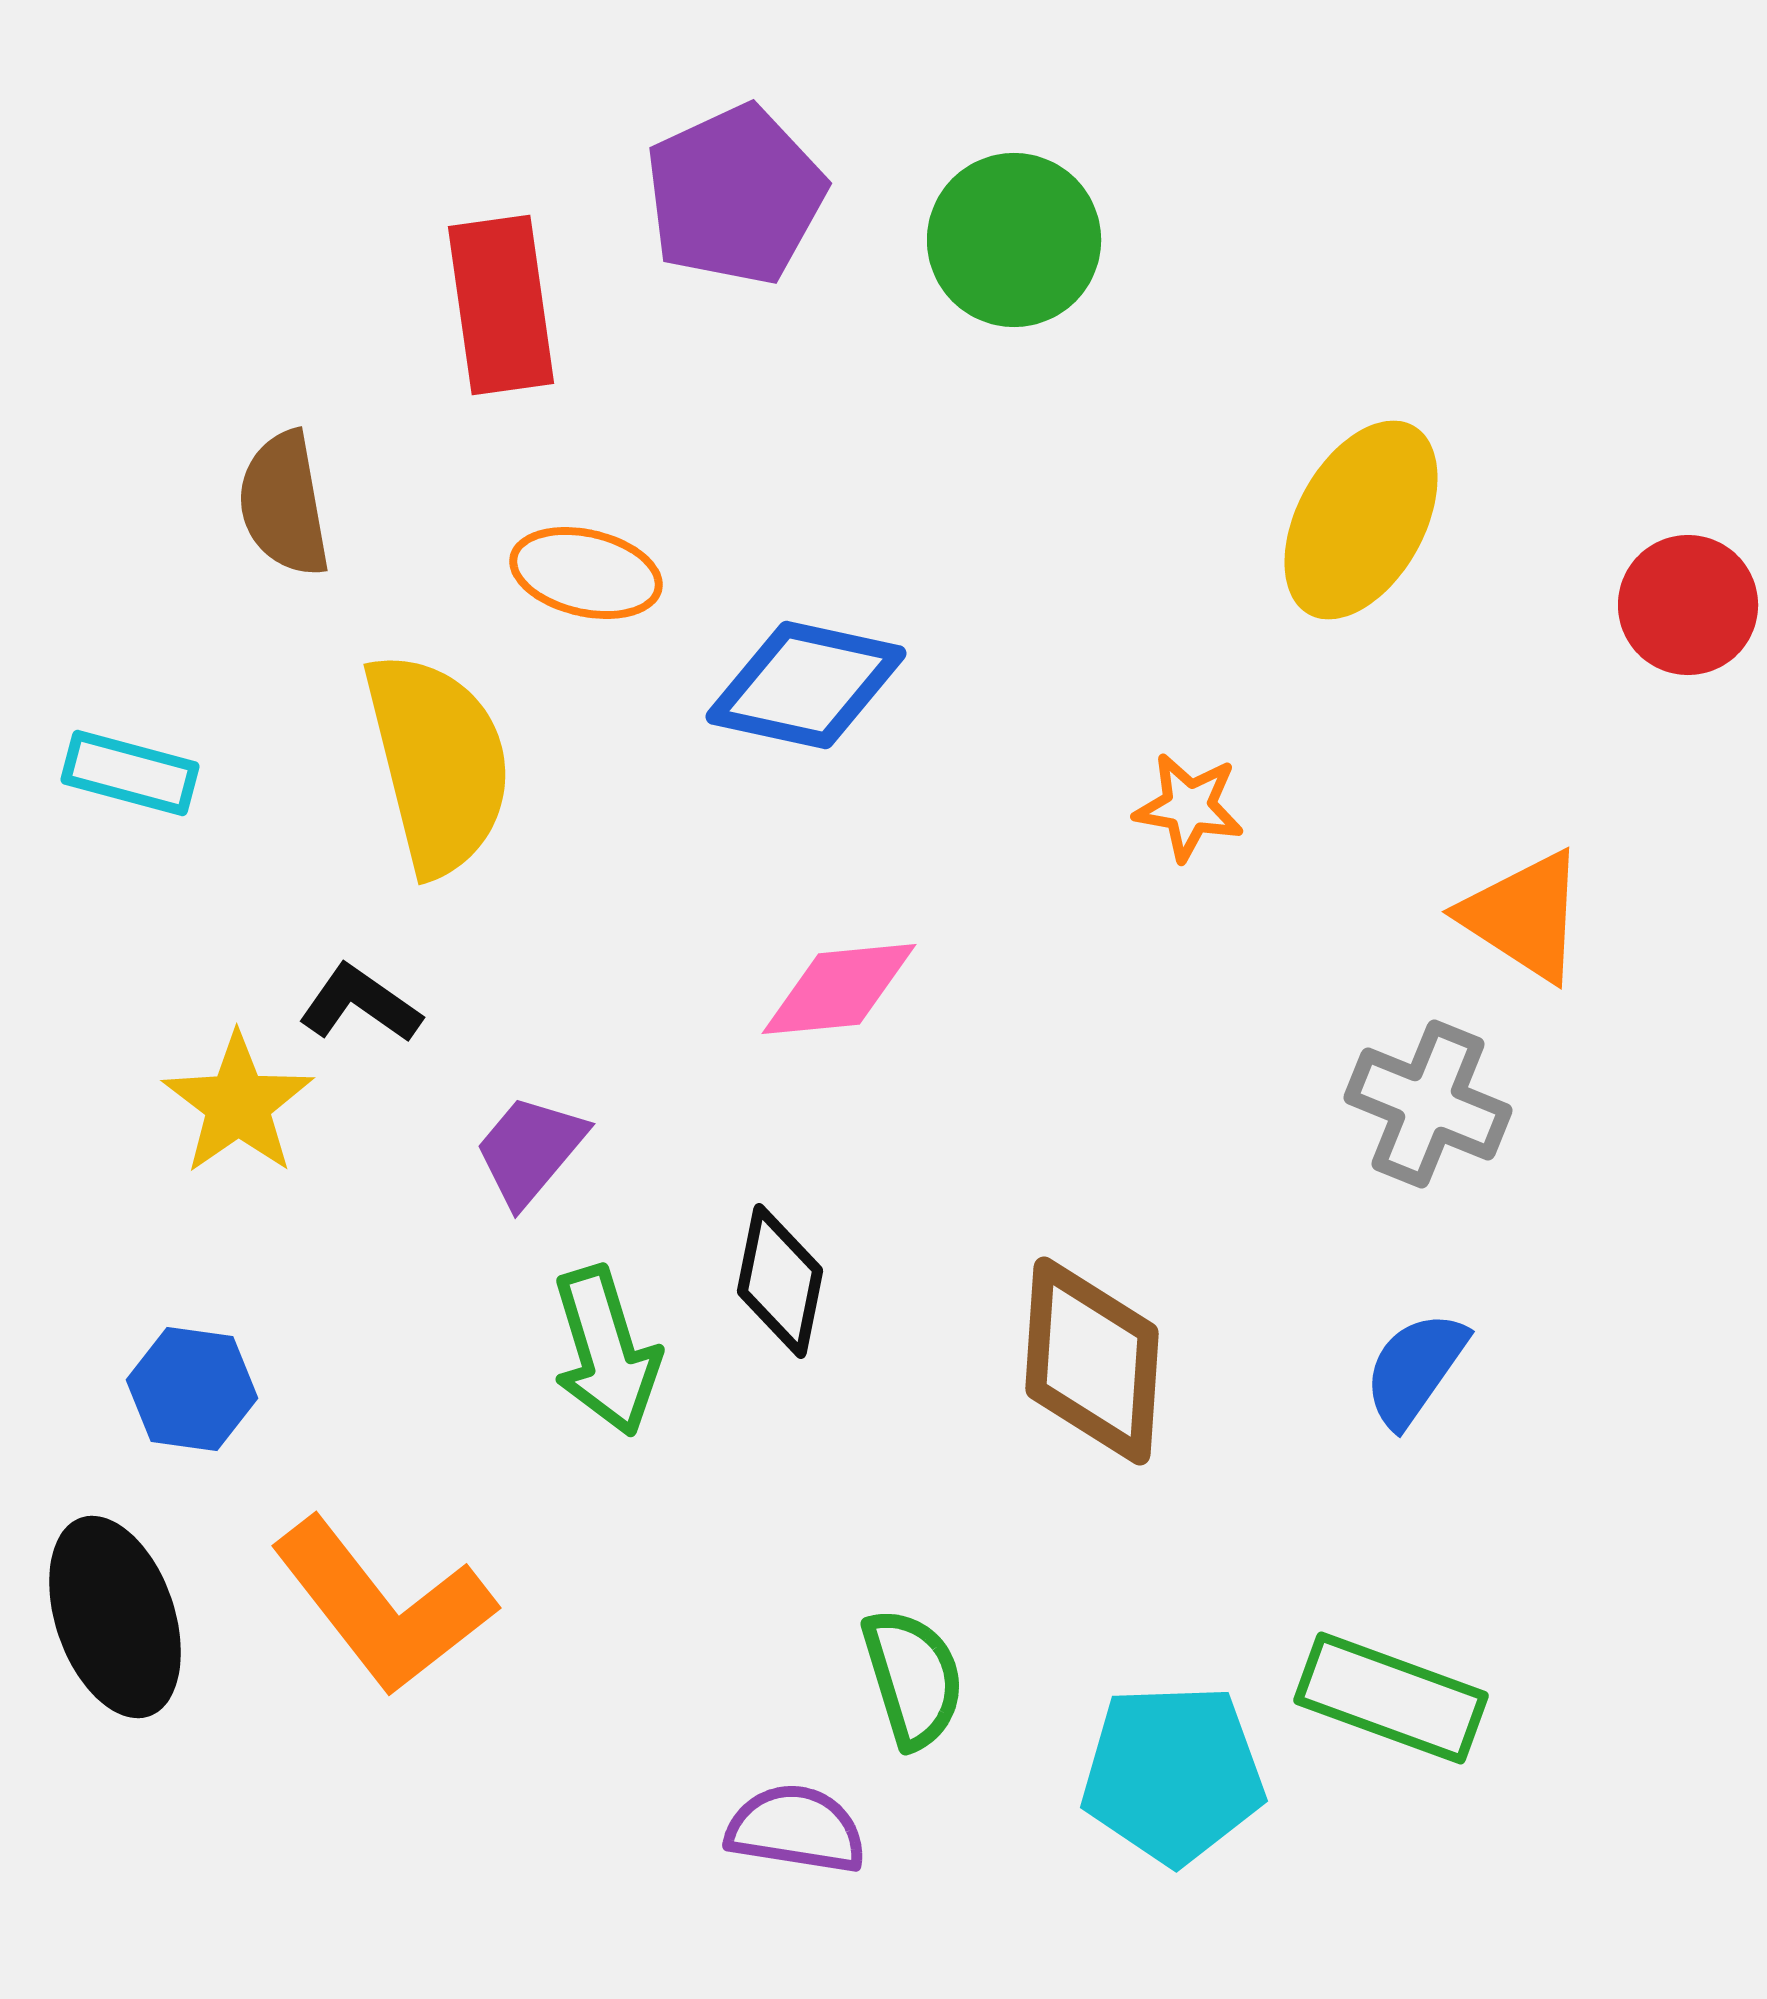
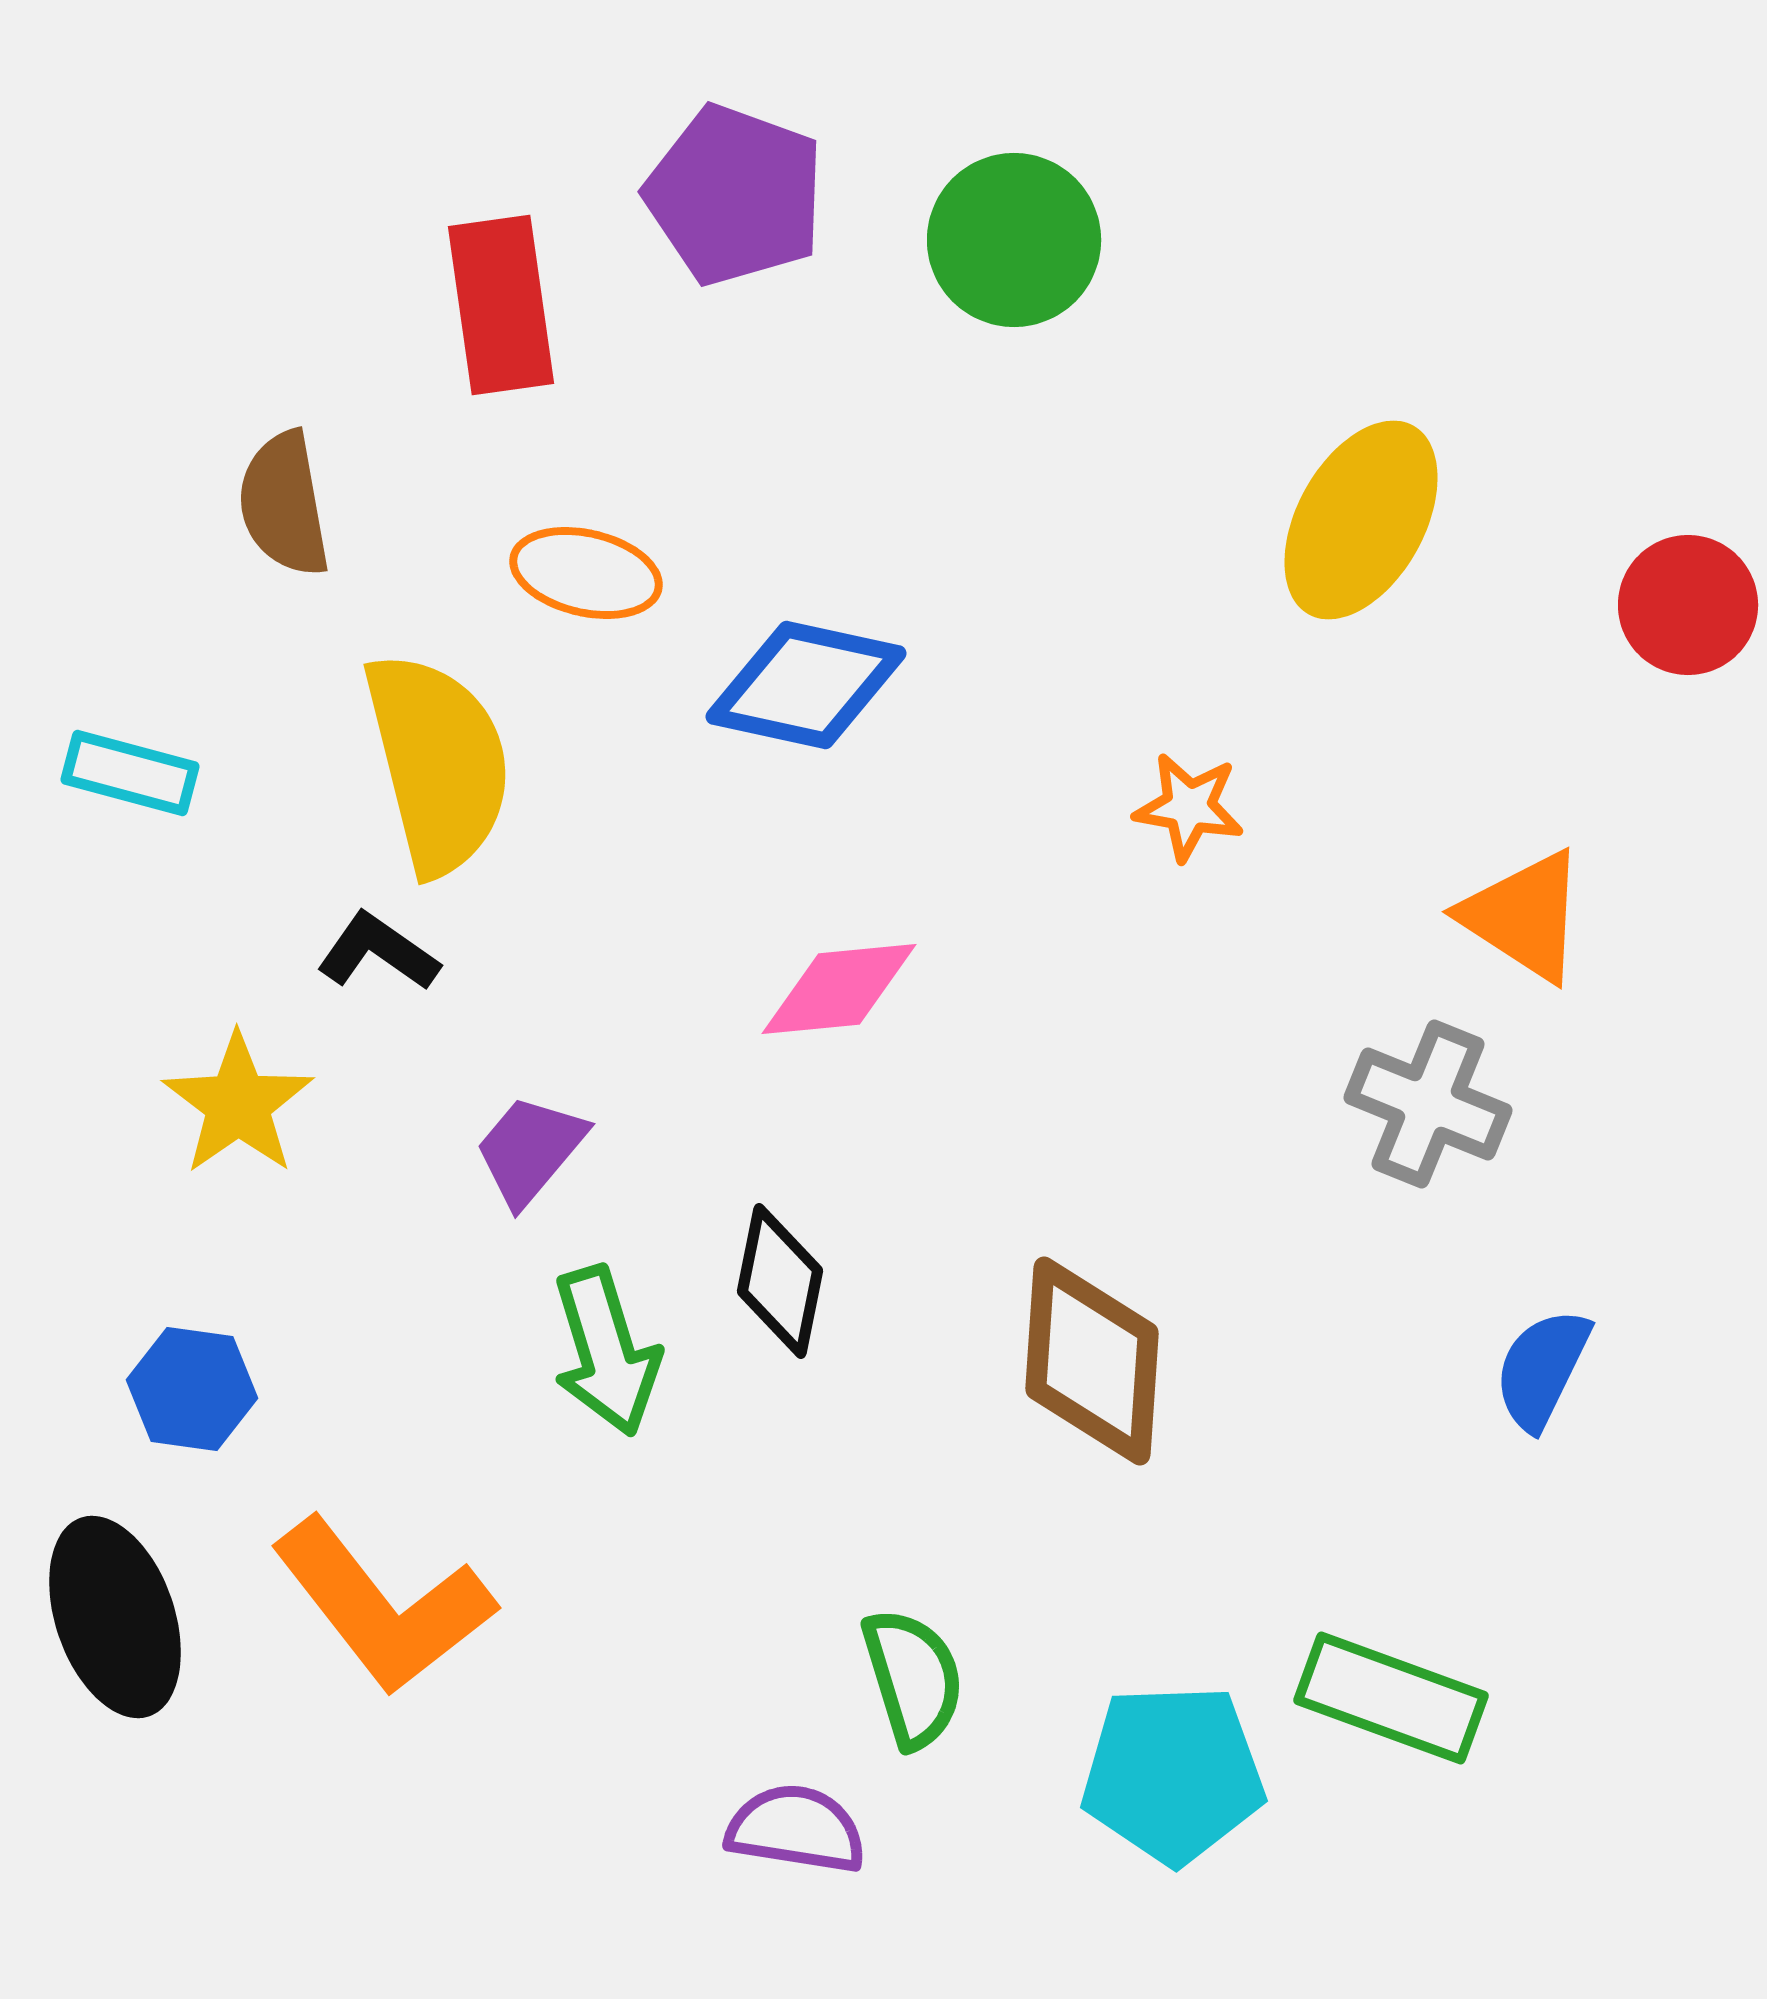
purple pentagon: rotated 27 degrees counterclockwise
black L-shape: moved 18 px right, 52 px up
blue semicircle: moved 127 px right; rotated 9 degrees counterclockwise
